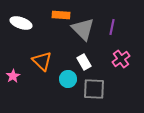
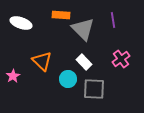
purple line: moved 1 px right, 7 px up; rotated 21 degrees counterclockwise
white rectangle: rotated 14 degrees counterclockwise
